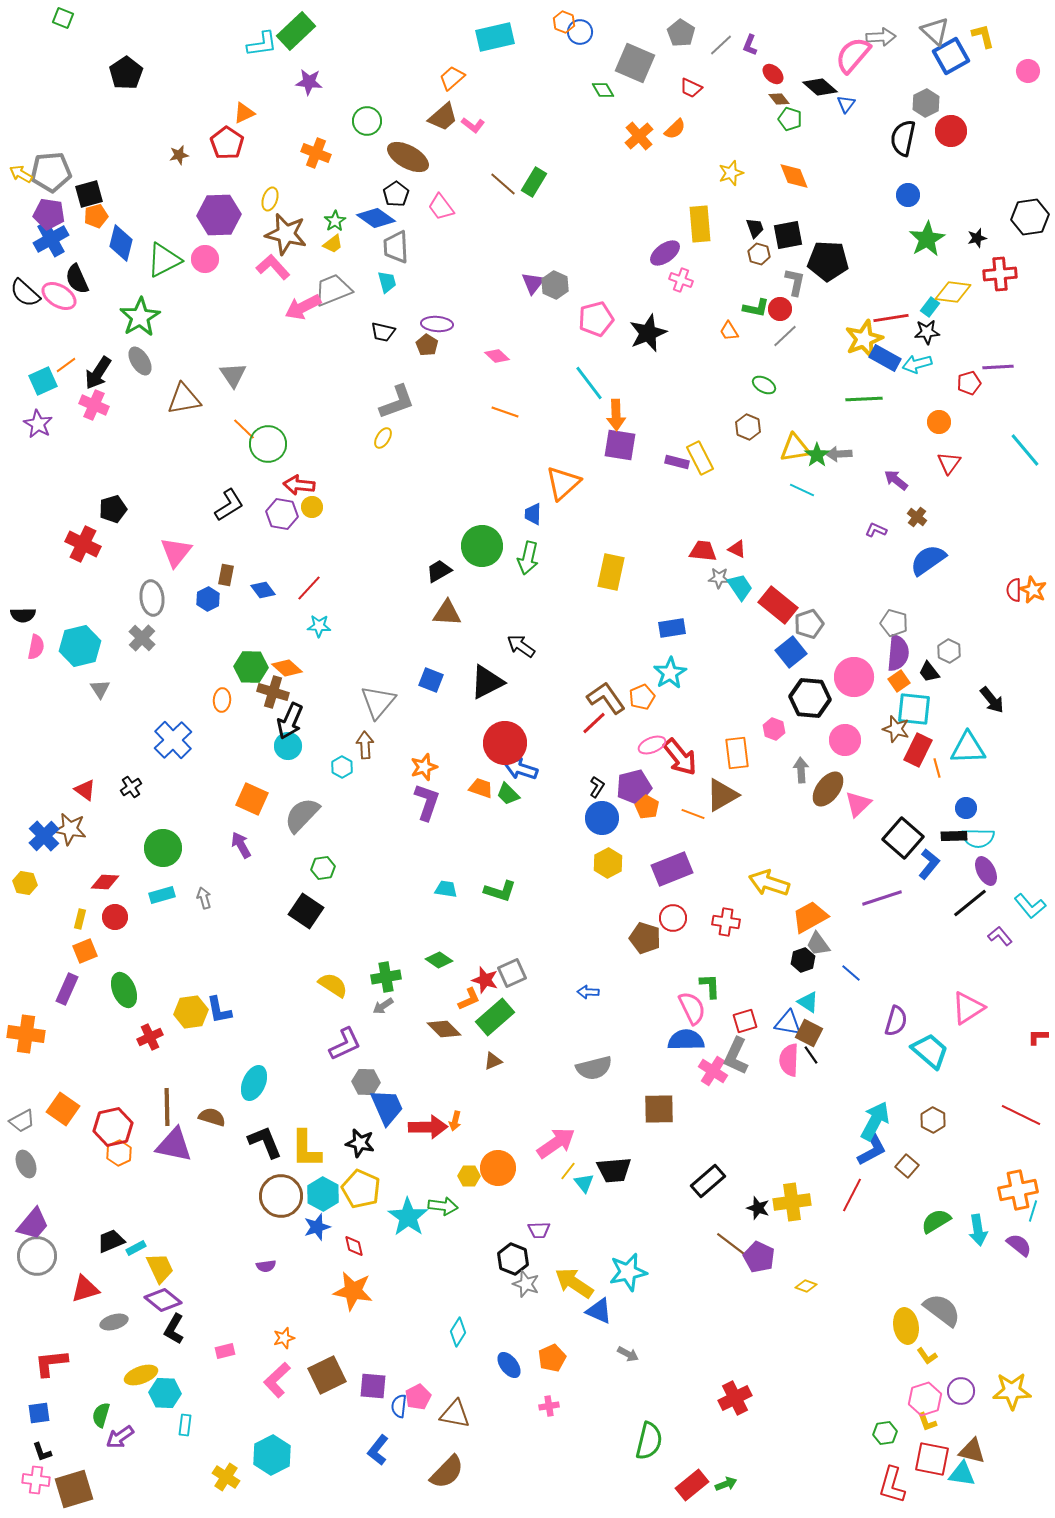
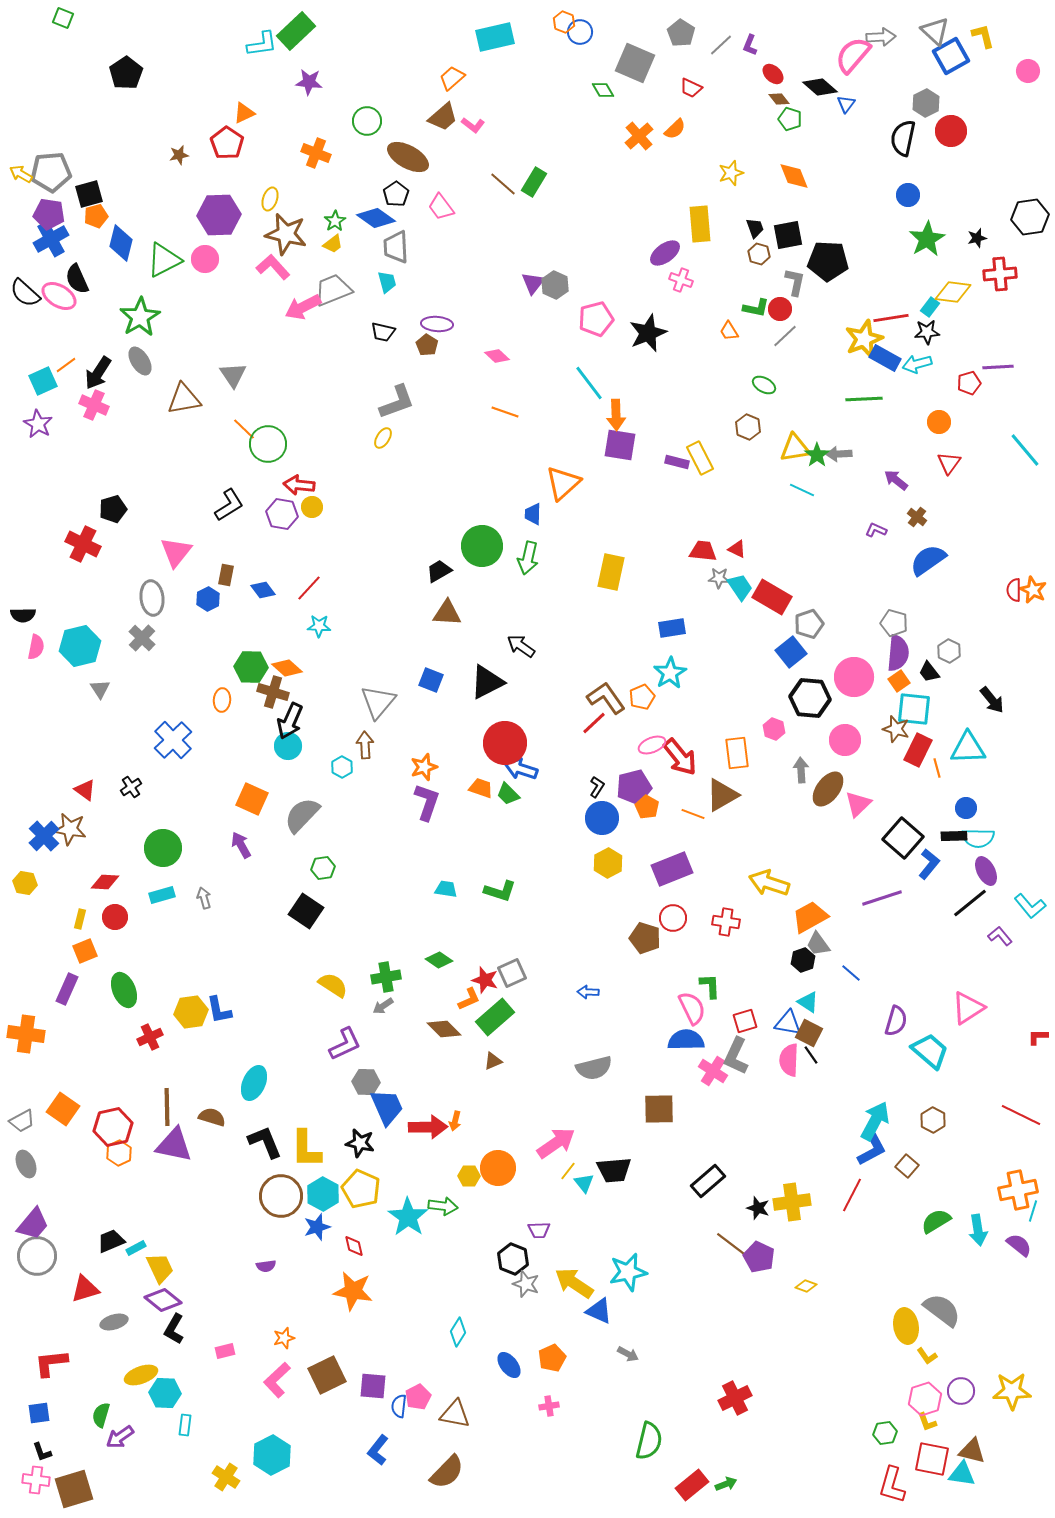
red rectangle at (778, 605): moved 6 px left, 8 px up; rotated 9 degrees counterclockwise
